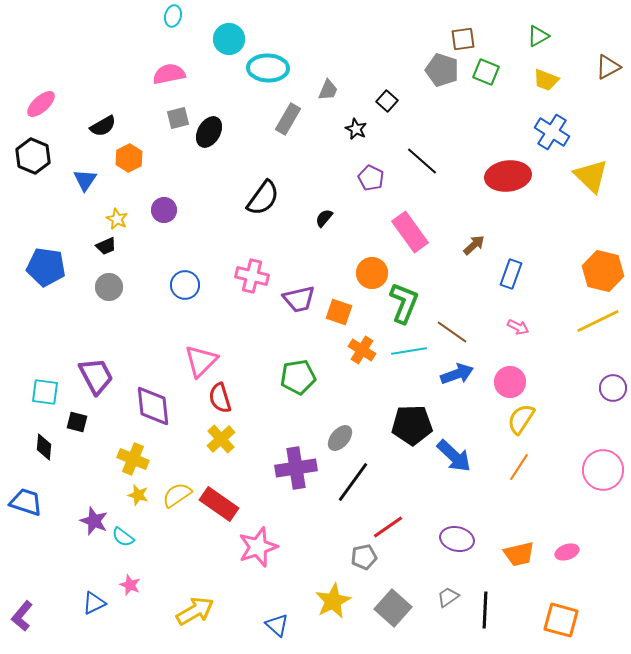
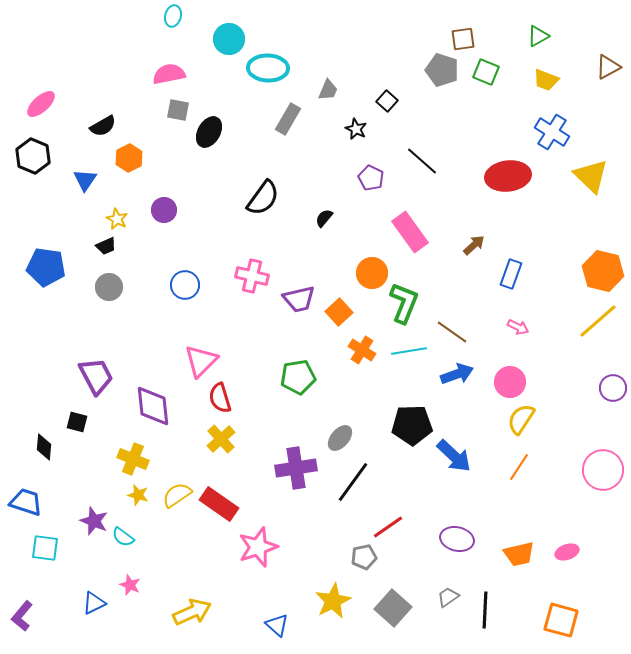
gray square at (178, 118): moved 8 px up; rotated 25 degrees clockwise
orange square at (339, 312): rotated 28 degrees clockwise
yellow line at (598, 321): rotated 15 degrees counterclockwise
cyan square at (45, 392): moved 156 px down
yellow arrow at (195, 611): moved 3 px left, 1 px down; rotated 6 degrees clockwise
